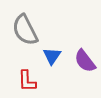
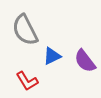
blue triangle: rotated 30 degrees clockwise
red L-shape: rotated 30 degrees counterclockwise
